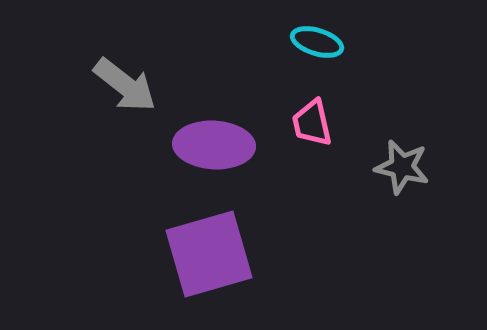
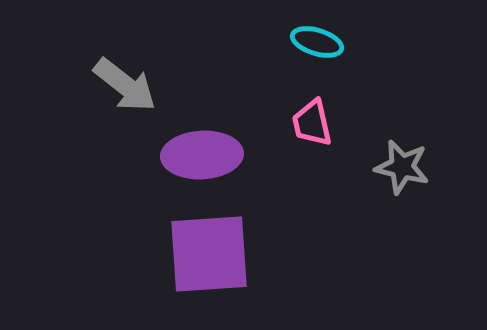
purple ellipse: moved 12 px left, 10 px down; rotated 6 degrees counterclockwise
purple square: rotated 12 degrees clockwise
